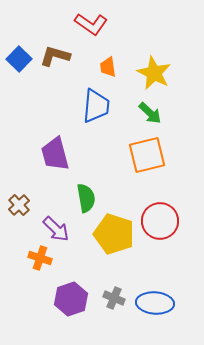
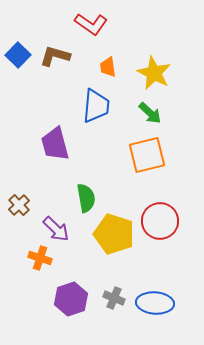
blue square: moved 1 px left, 4 px up
purple trapezoid: moved 10 px up
